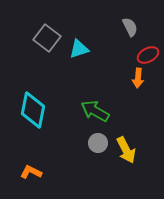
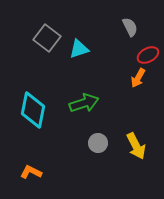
orange arrow: rotated 24 degrees clockwise
green arrow: moved 11 px left, 8 px up; rotated 132 degrees clockwise
yellow arrow: moved 10 px right, 4 px up
